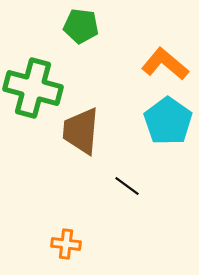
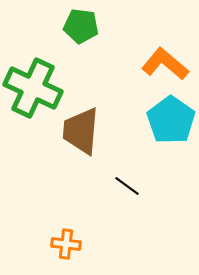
green cross: rotated 10 degrees clockwise
cyan pentagon: moved 3 px right, 1 px up
